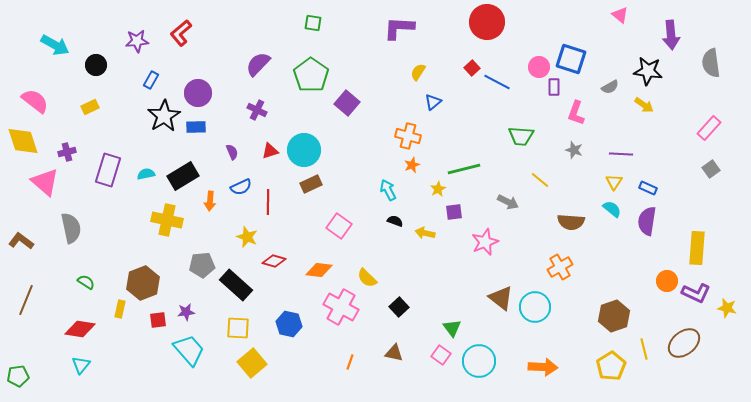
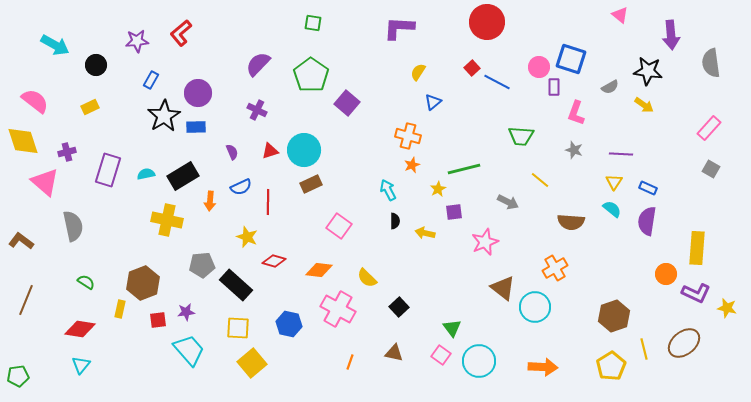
gray square at (711, 169): rotated 24 degrees counterclockwise
black semicircle at (395, 221): rotated 70 degrees clockwise
gray semicircle at (71, 228): moved 2 px right, 2 px up
orange cross at (560, 267): moved 5 px left, 1 px down
orange circle at (667, 281): moved 1 px left, 7 px up
brown triangle at (501, 298): moved 2 px right, 10 px up
pink cross at (341, 307): moved 3 px left, 2 px down
